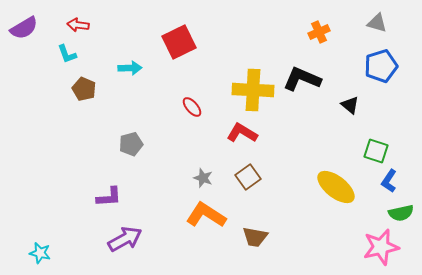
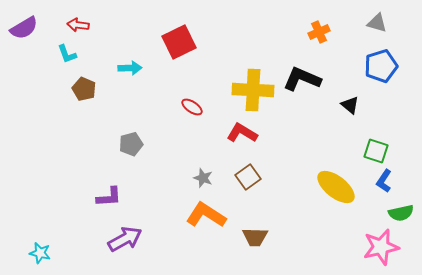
red ellipse: rotated 15 degrees counterclockwise
blue L-shape: moved 5 px left
brown trapezoid: rotated 8 degrees counterclockwise
